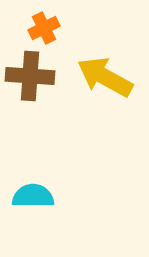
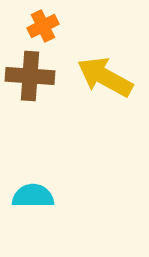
orange cross: moved 1 px left, 2 px up
